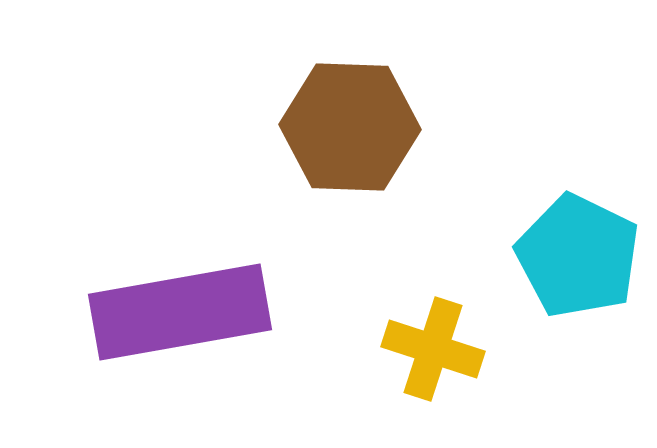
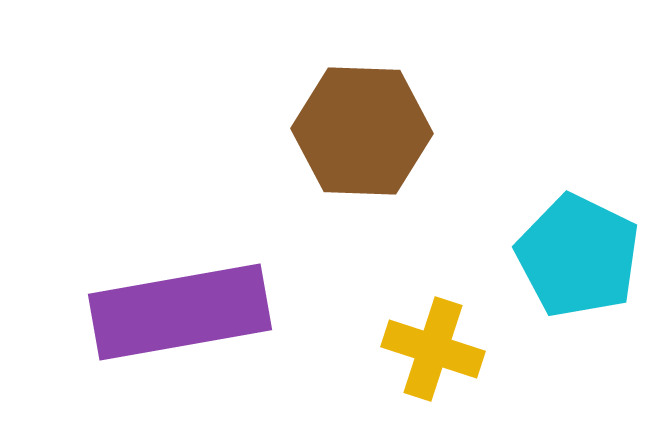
brown hexagon: moved 12 px right, 4 px down
